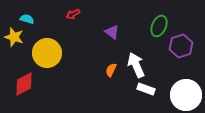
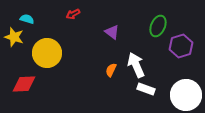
green ellipse: moved 1 px left
red diamond: rotated 25 degrees clockwise
